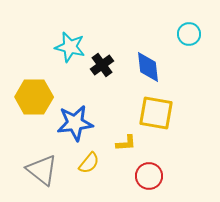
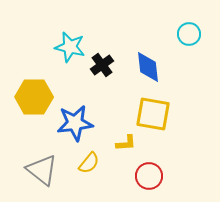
yellow square: moved 3 px left, 1 px down
